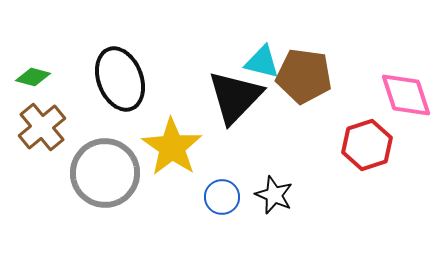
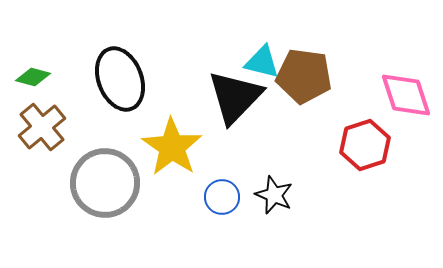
red hexagon: moved 2 px left
gray circle: moved 10 px down
